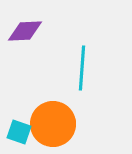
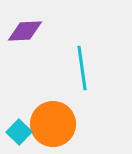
cyan line: rotated 12 degrees counterclockwise
cyan square: rotated 25 degrees clockwise
